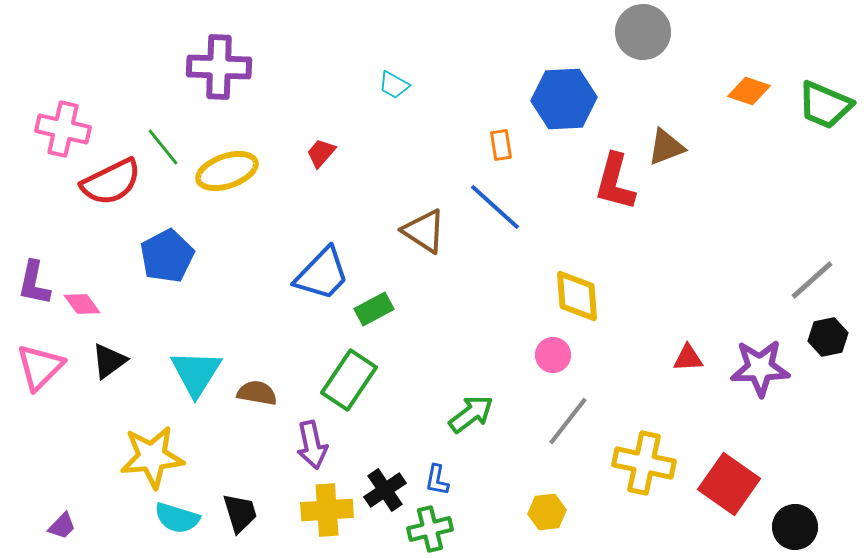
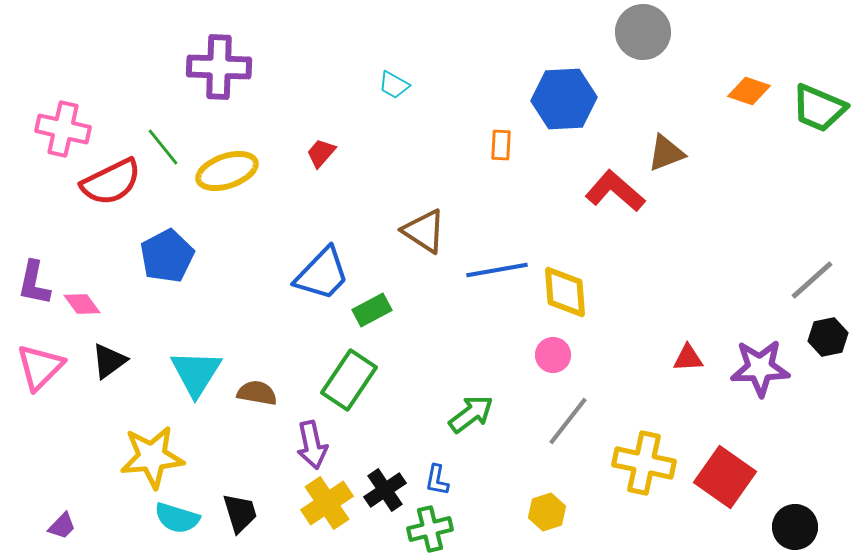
green trapezoid at (825, 105): moved 6 px left, 3 px down
orange rectangle at (501, 145): rotated 12 degrees clockwise
brown triangle at (666, 147): moved 6 px down
red L-shape at (615, 182): moved 9 px down; rotated 116 degrees clockwise
blue line at (495, 207): moved 2 px right, 63 px down; rotated 52 degrees counterclockwise
yellow diamond at (577, 296): moved 12 px left, 4 px up
green rectangle at (374, 309): moved 2 px left, 1 px down
red square at (729, 484): moved 4 px left, 7 px up
yellow cross at (327, 510): moved 7 px up; rotated 30 degrees counterclockwise
yellow hexagon at (547, 512): rotated 12 degrees counterclockwise
